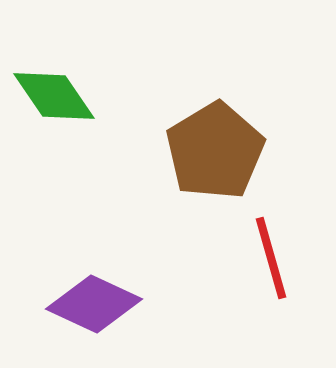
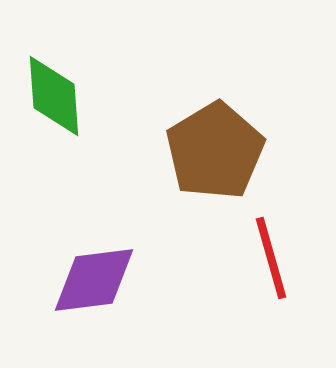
green diamond: rotated 30 degrees clockwise
purple diamond: moved 24 px up; rotated 32 degrees counterclockwise
